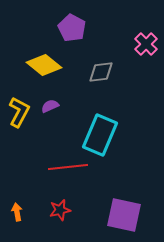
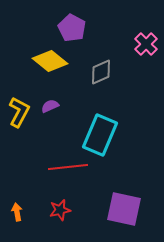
yellow diamond: moved 6 px right, 4 px up
gray diamond: rotated 16 degrees counterclockwise
purple square: moved 6 px up
